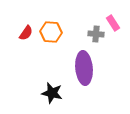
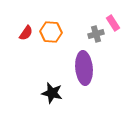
gray cross: rotated 21 degrees counterclockwise
